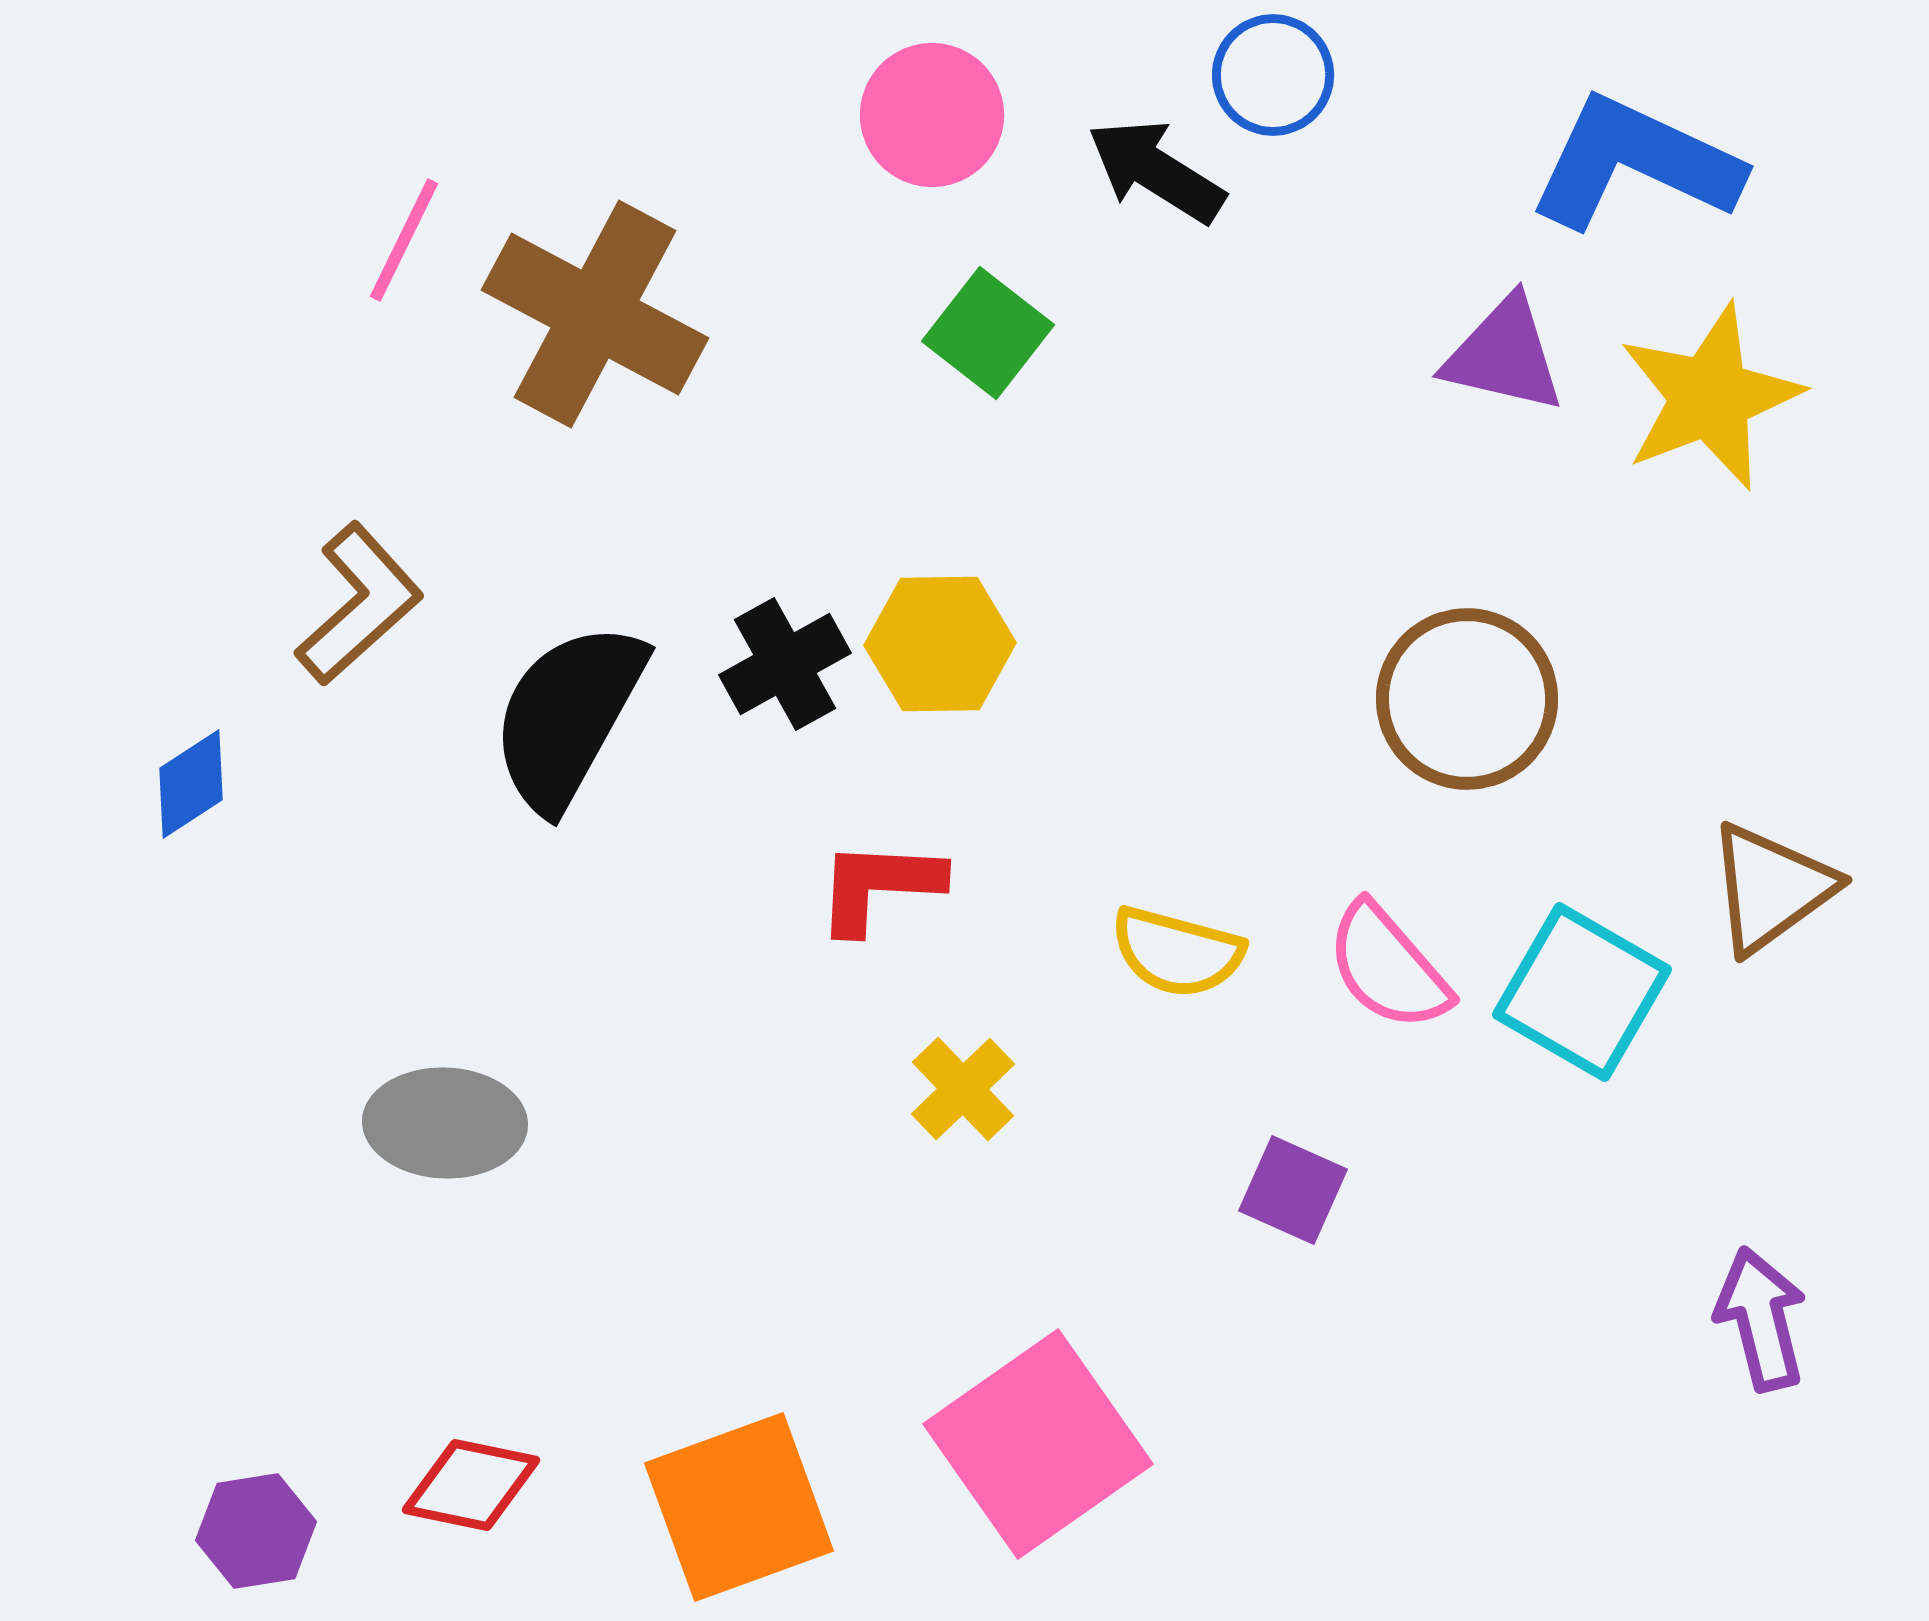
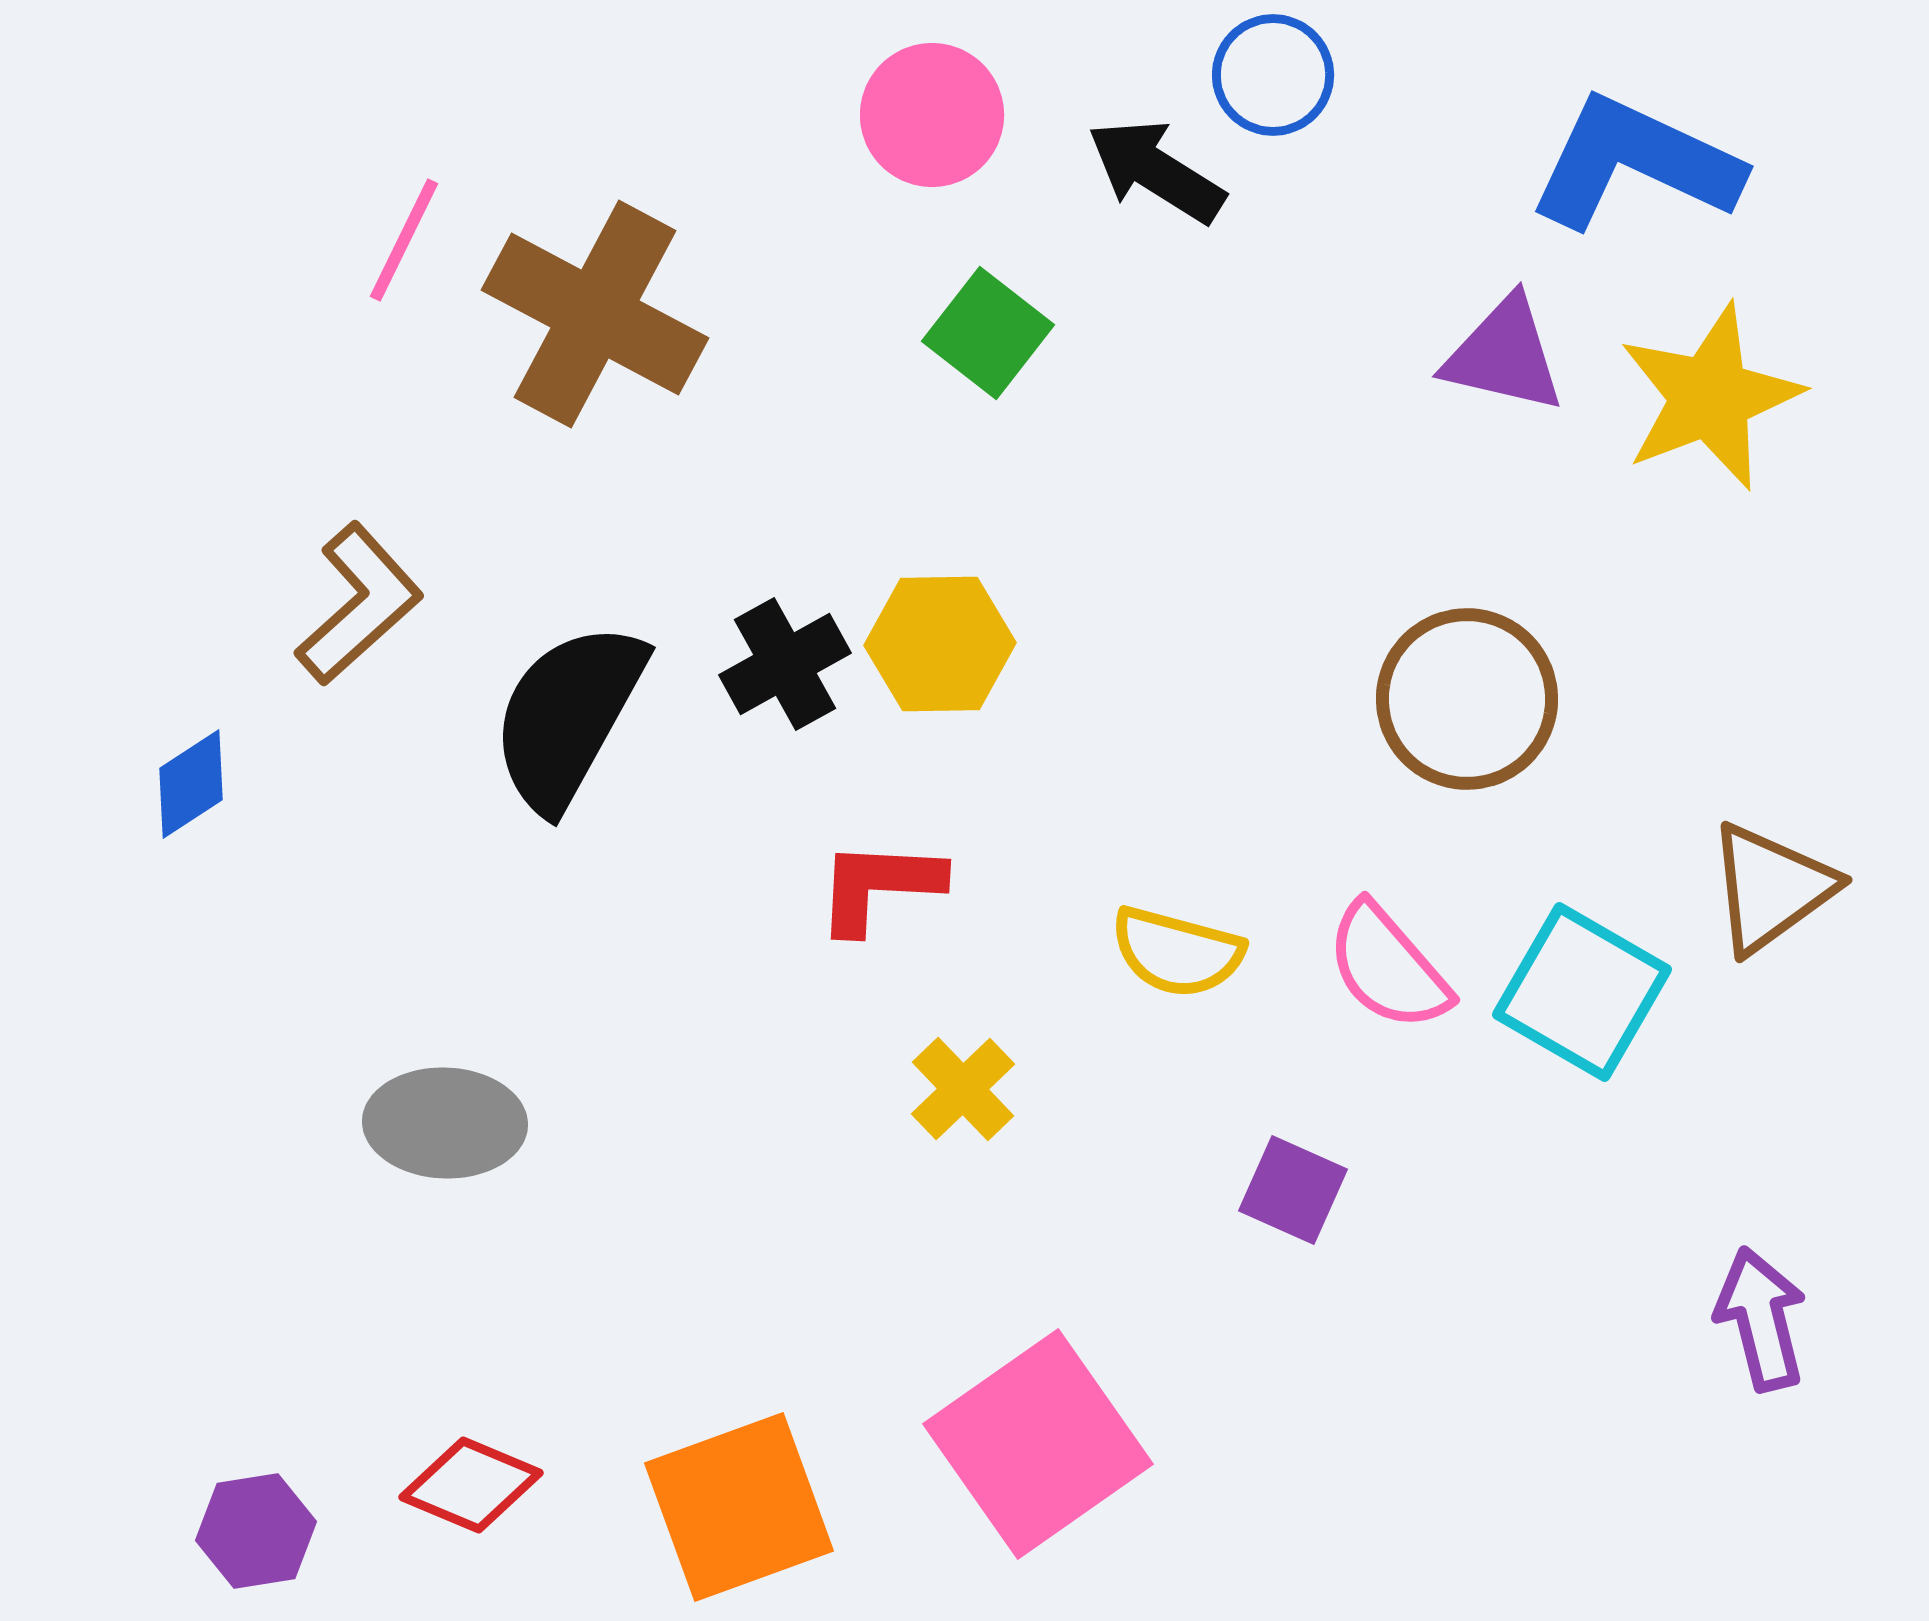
red diamond: rotated 11 degrees clockwise
